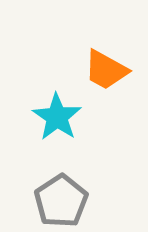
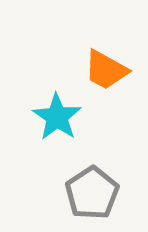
gray pentagon: moved 31 px right, 8 px up
